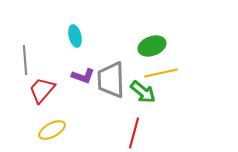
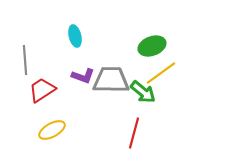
yellow line: rotated 24 degrees counterclockwise
gray trapezoid: rotated 93 degrees clockwise
red trapezoid: rotated 16 degrees clockwise
